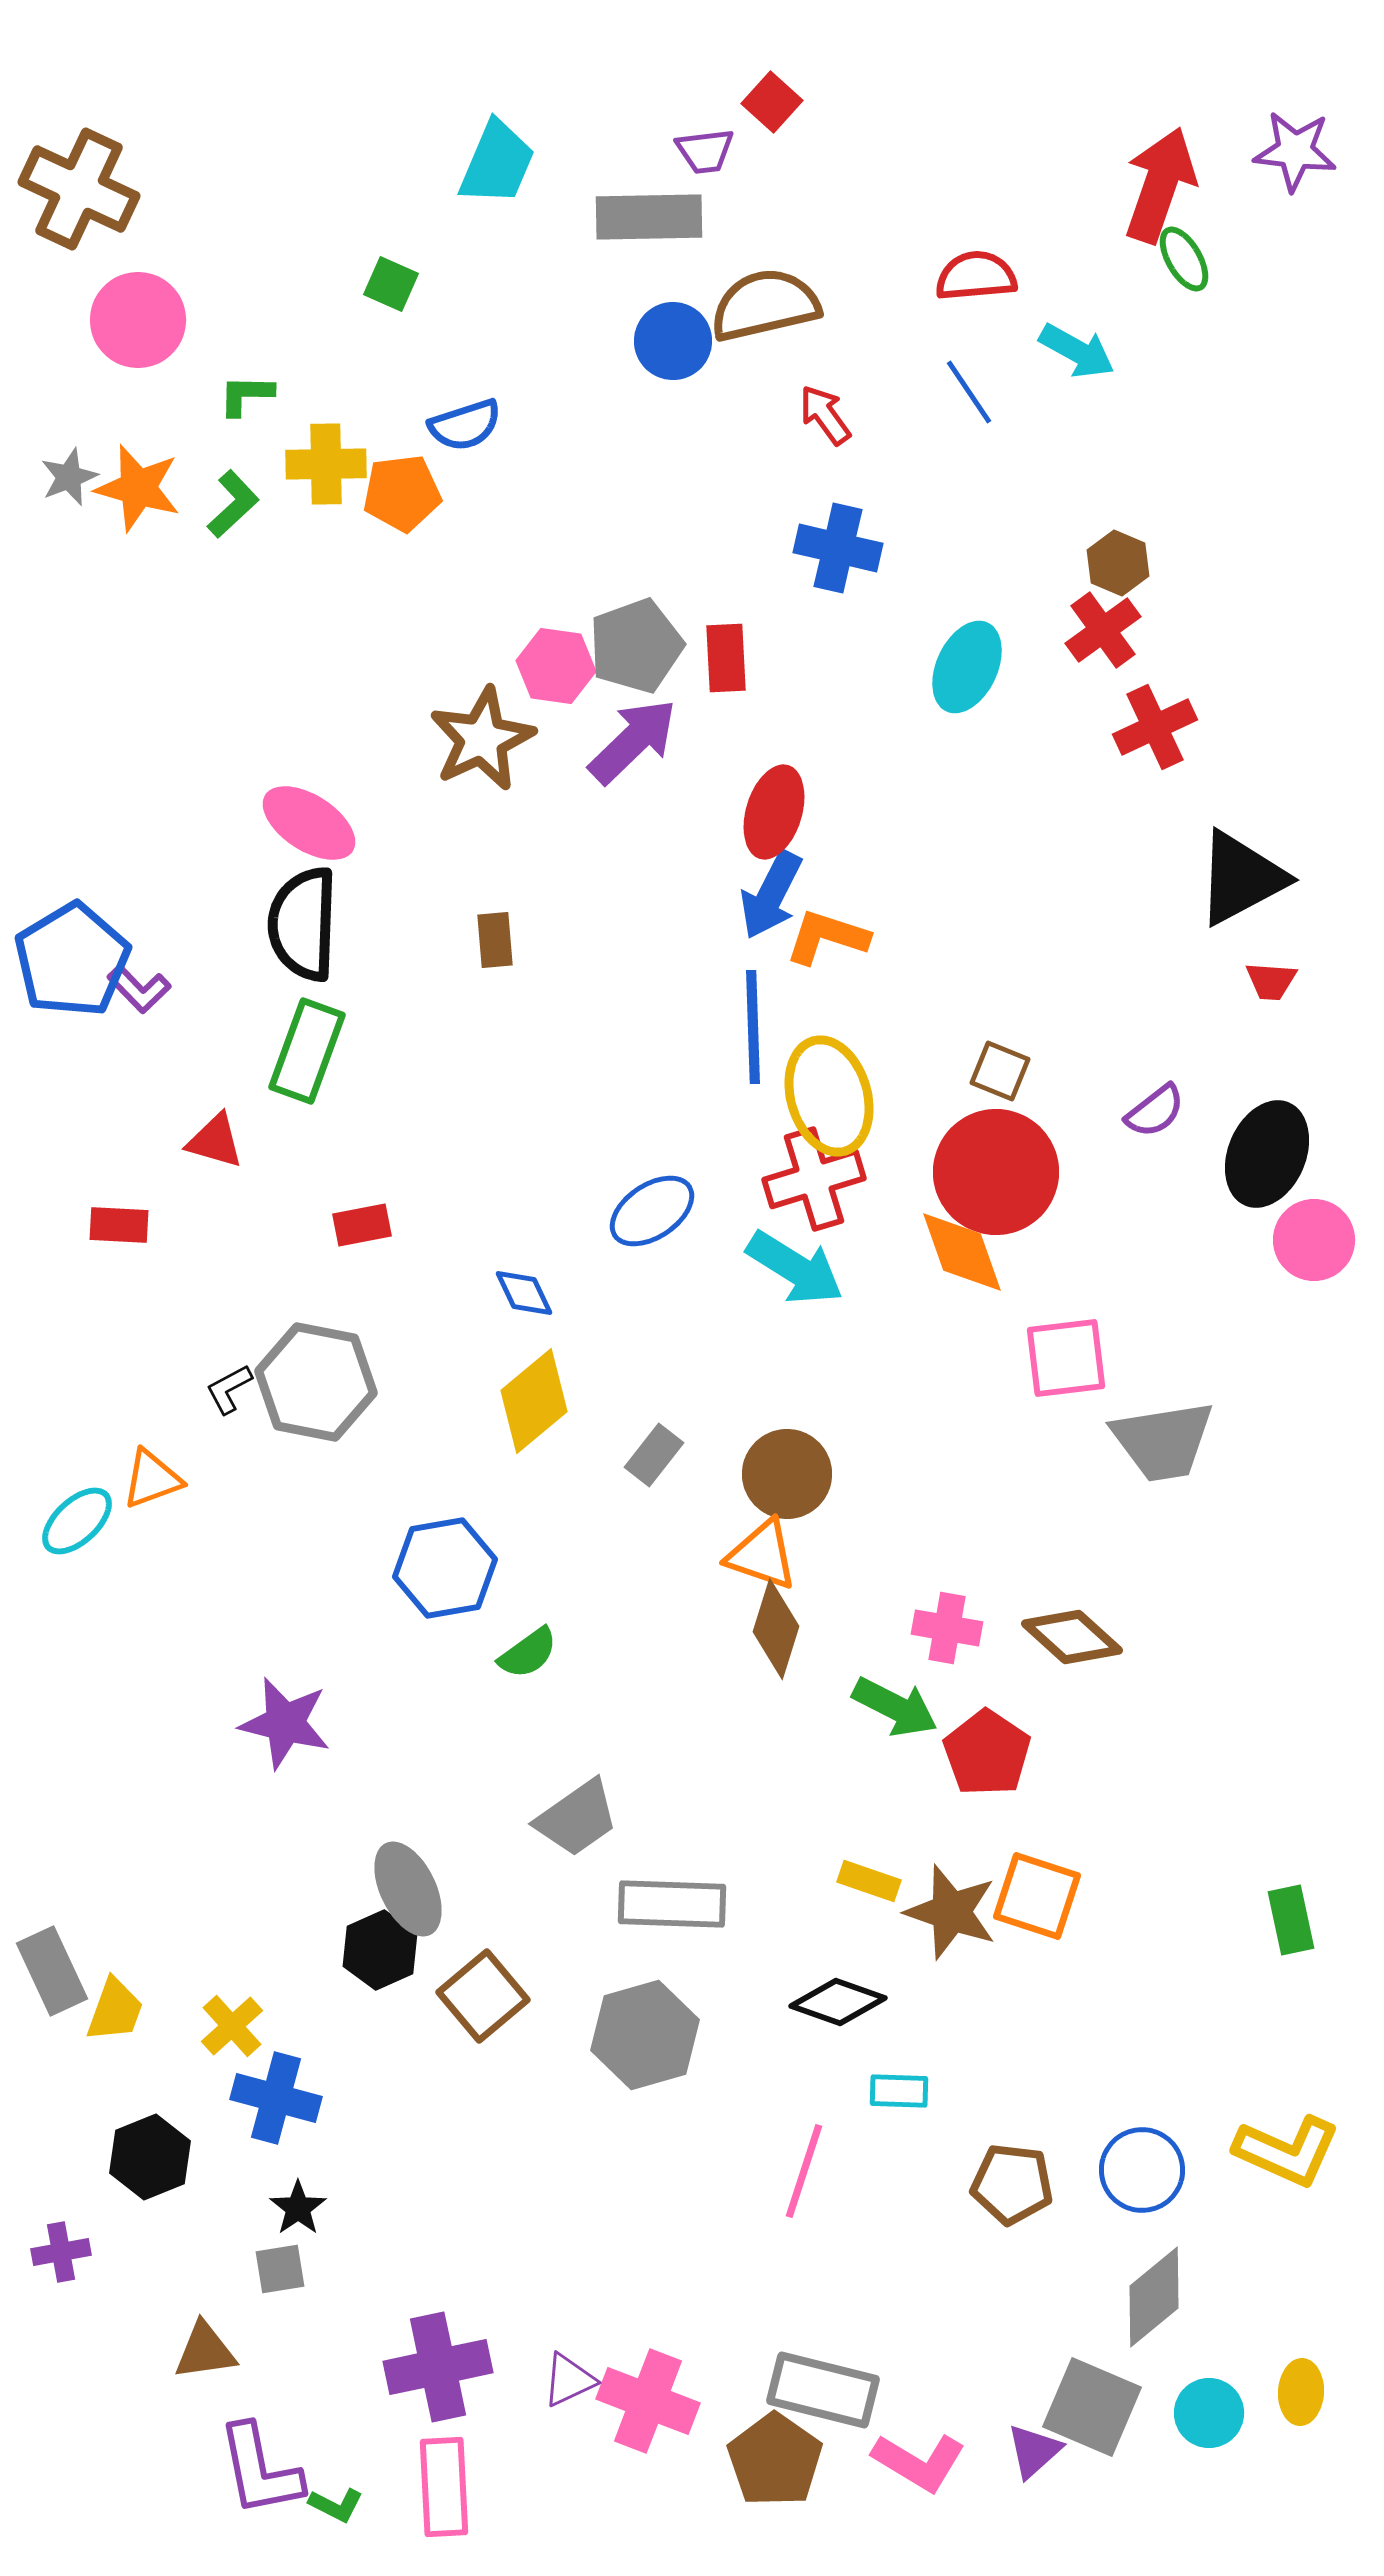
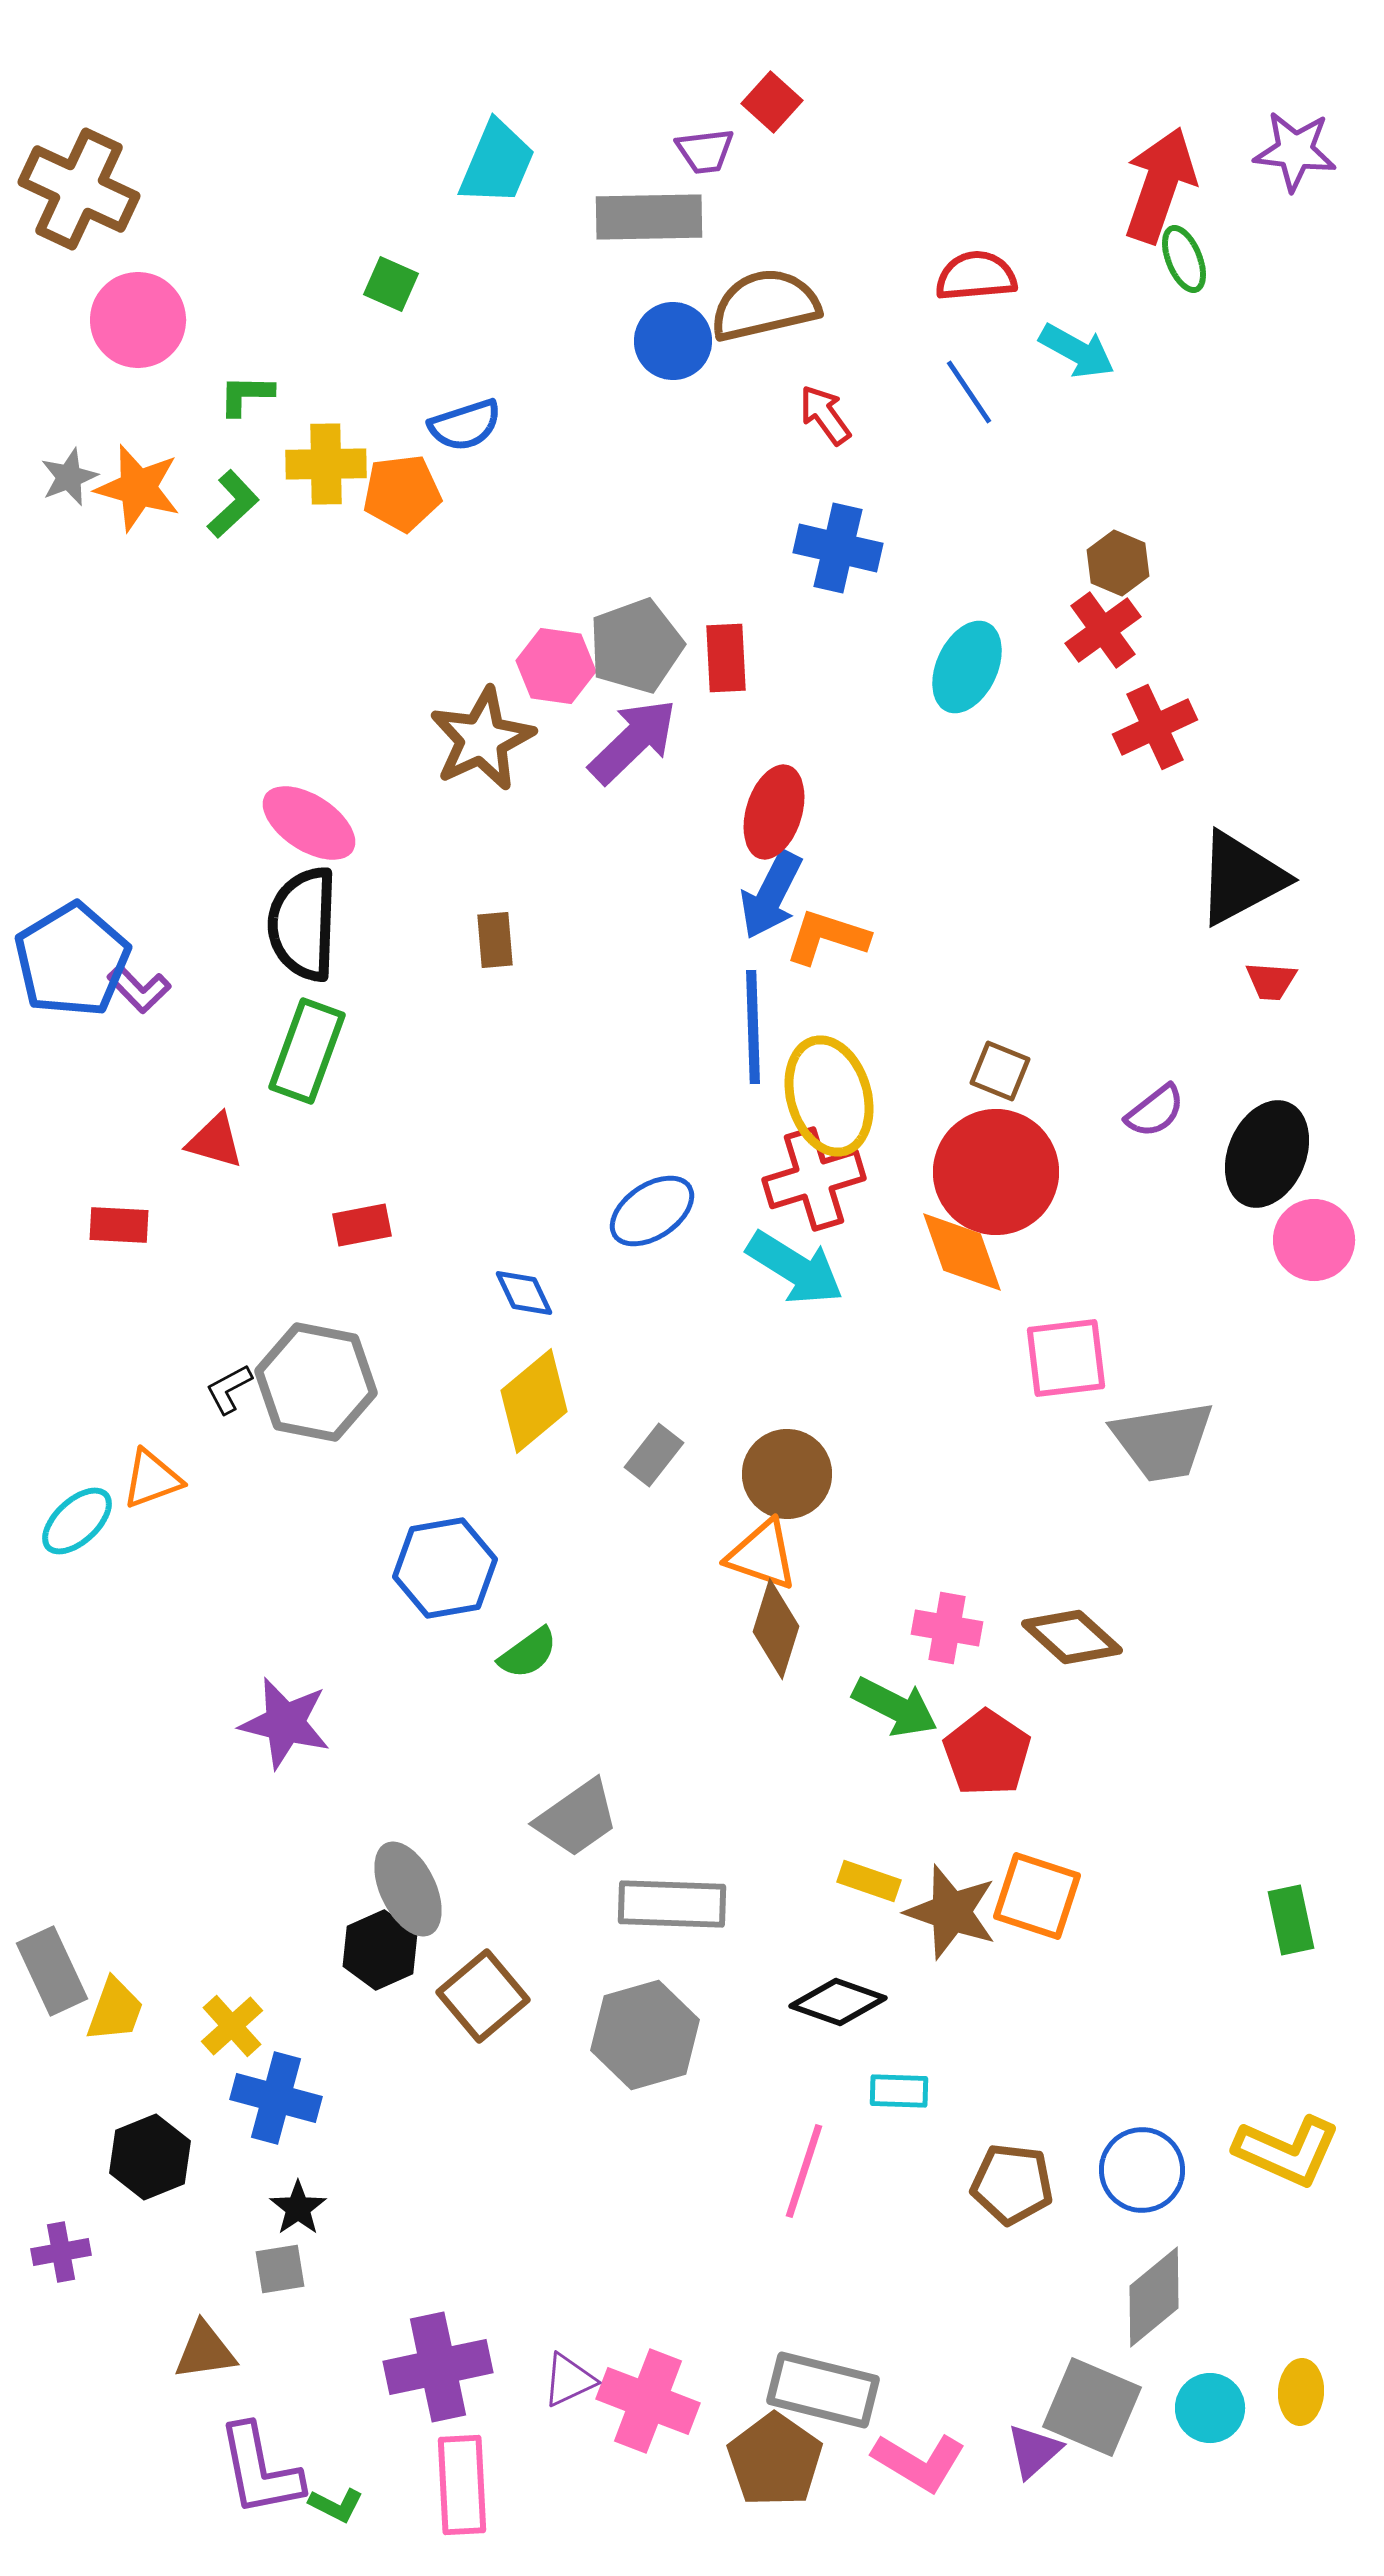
green ellipse at (1184, 259): rotated 8 degrees clockwise
cyan circle at (1209, 2413): moved 1 px right, 5 px up
pink rectangle at (444, 2487): moved 18 px right, 2 px up
